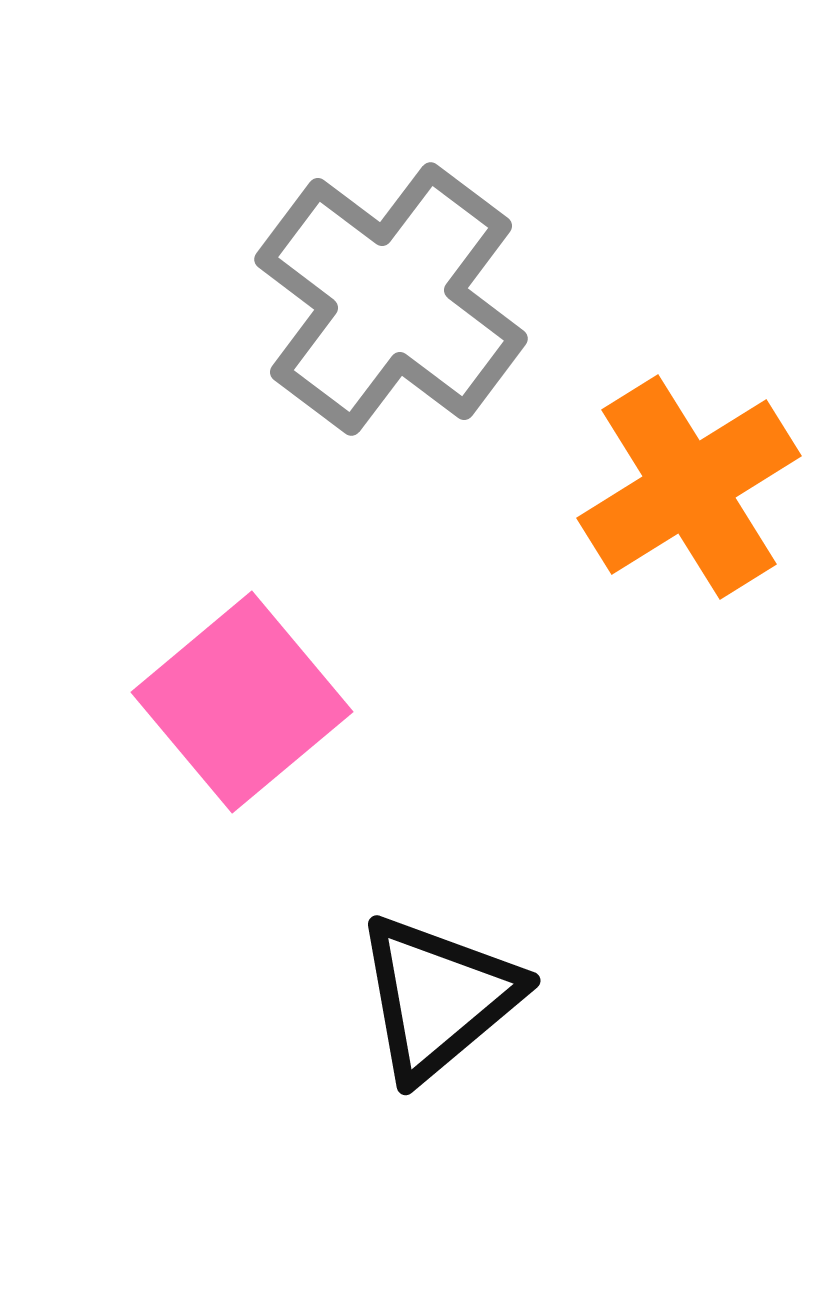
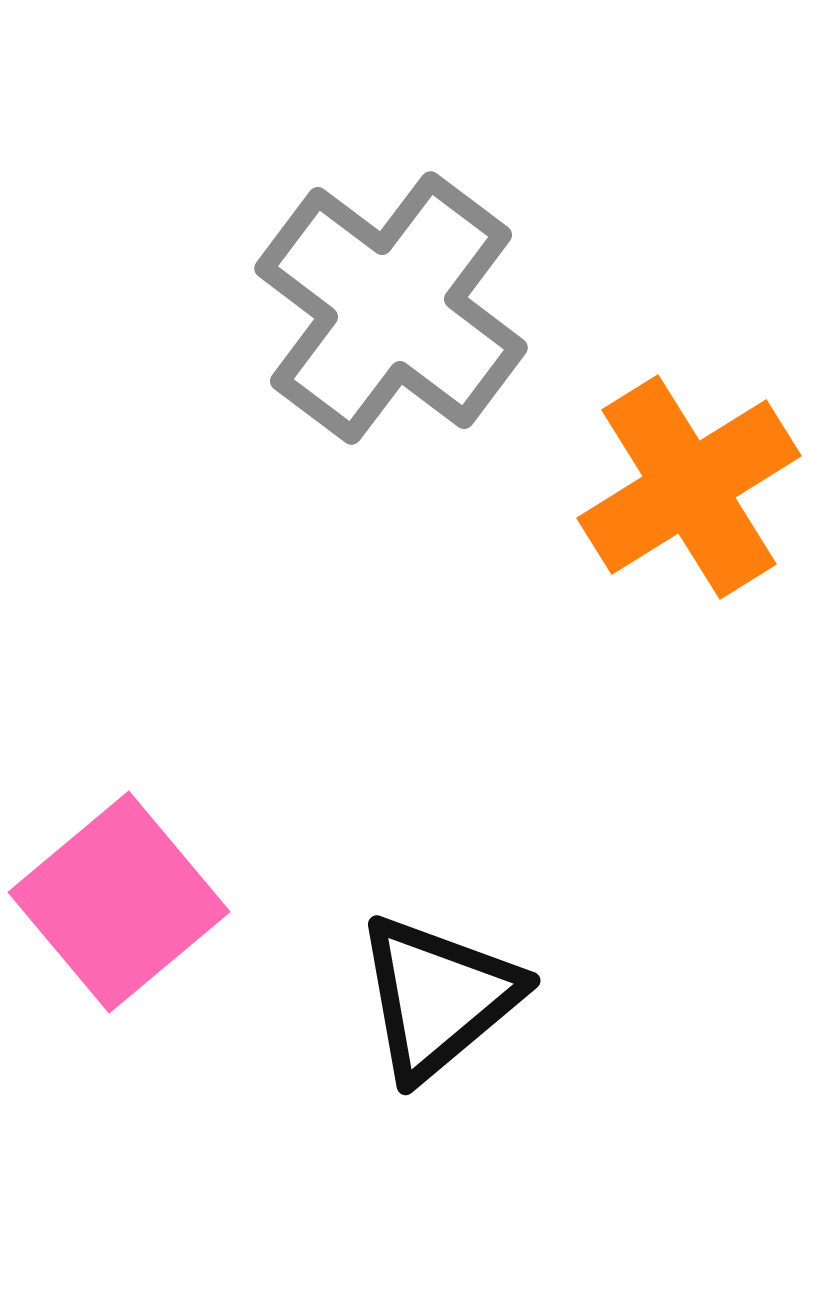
gray cross: moved 9 px down
pink square: moved 123 px left, 200 px down
